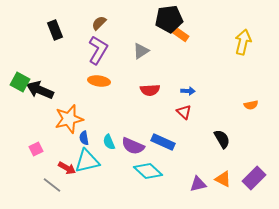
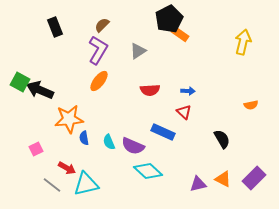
black pentagon: rotated 20 degrees counterclockwise
brown semicircle: moved 3 px right, 2 px down
black rectangle: moved 3 px up
gray triangle: moved 3 px left
orange ellipse: rotated 60 degrees counterclockwise
orange star: rotated 8 degrees clockwise
blue rectangle: moved 10 px up
cyan triangle: moved 1 px left, 23 px down
